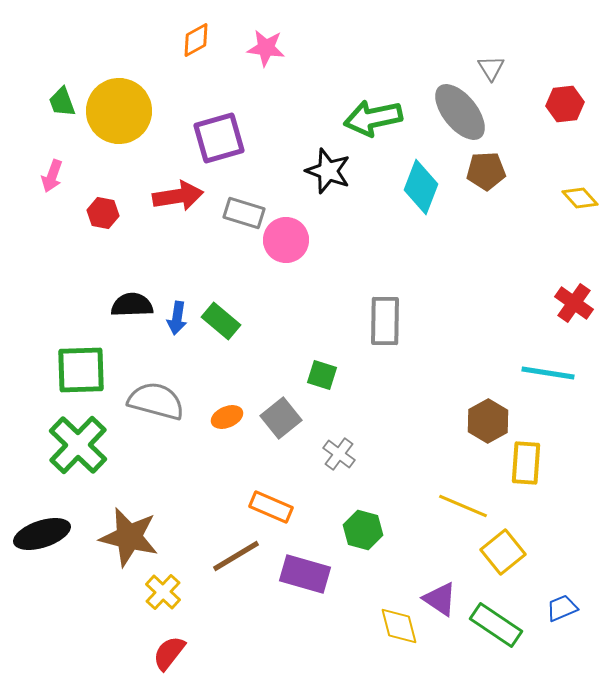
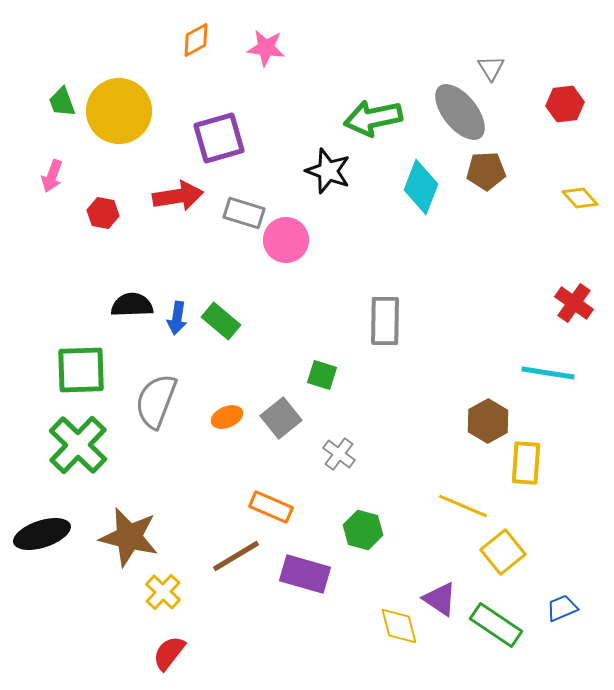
gray semicircle at (156, 401): rotated 84 degrees counterclockwise
